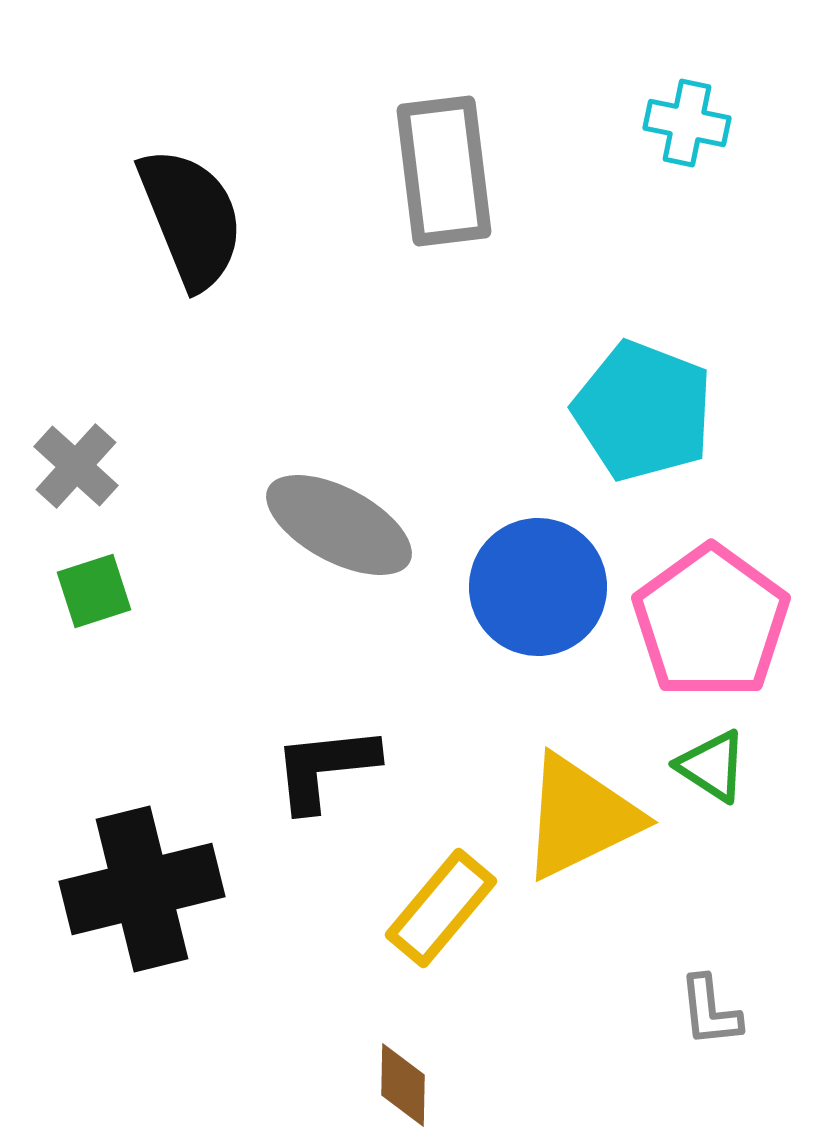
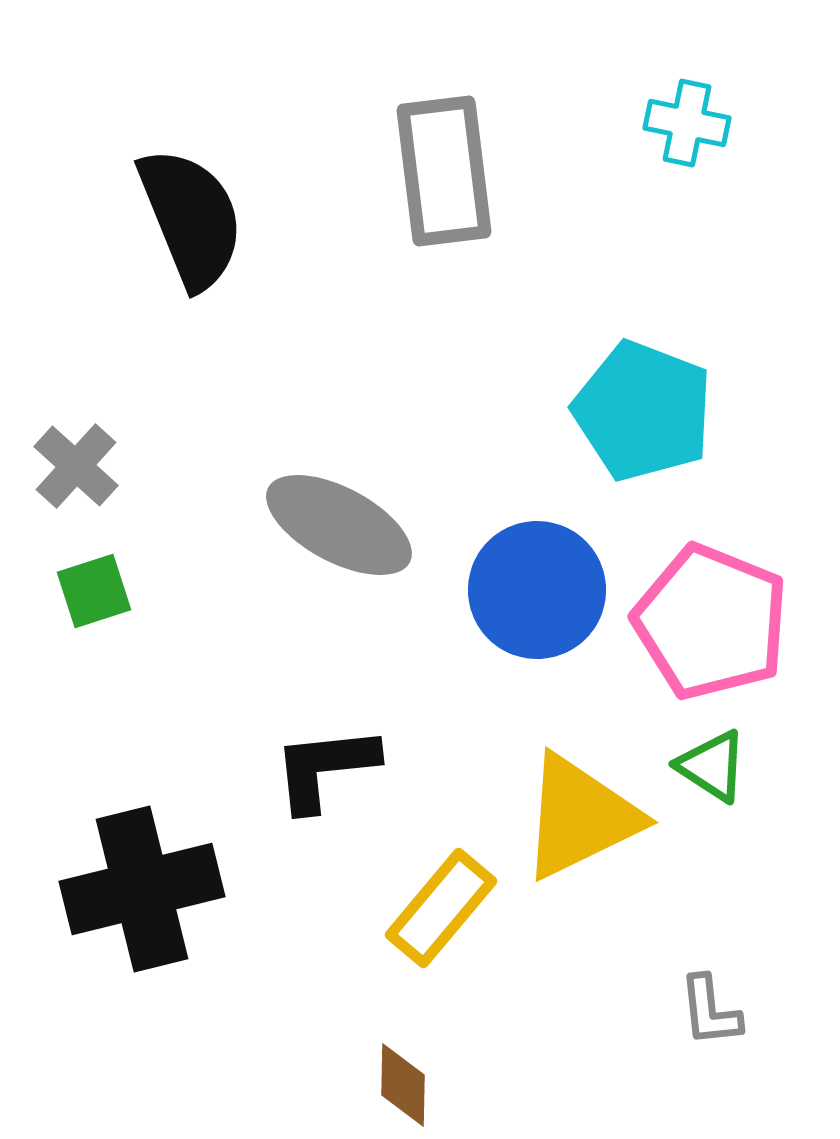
blue circle: moved 1 px left, 3 px down
pink pentagon: rotated 14 degrees counterclockwise
